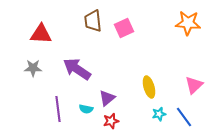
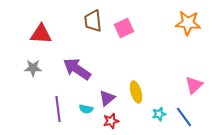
yellow ellipse: moved 13 px left, 5 px down
